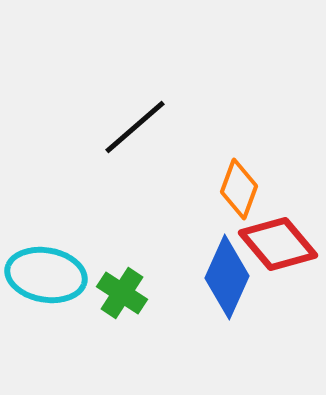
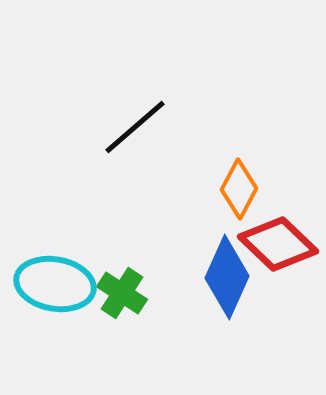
orange diamond: rotated 8 degrees clockwise
red diamond: rotated 6 degrees counterclockwise
cyan ellipse: moved 9 px right, 9 px down
